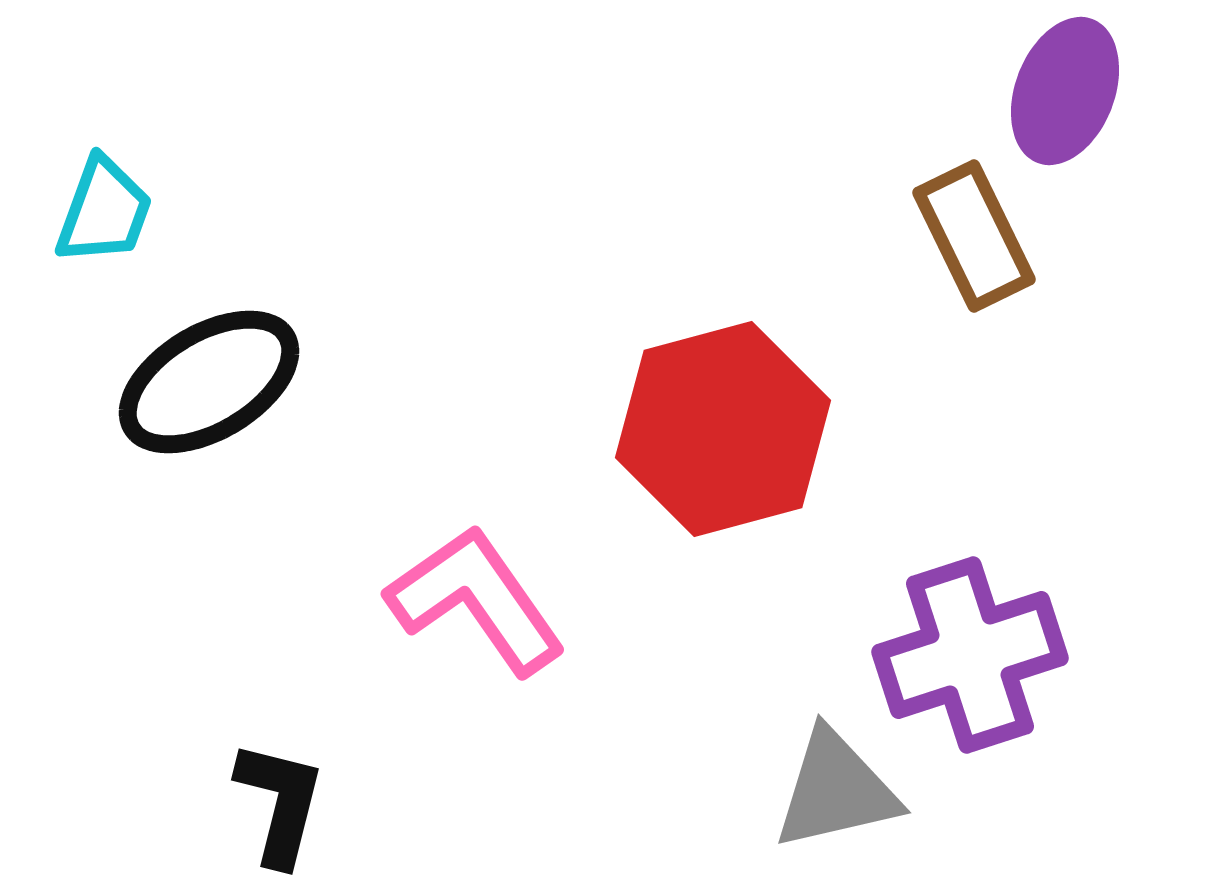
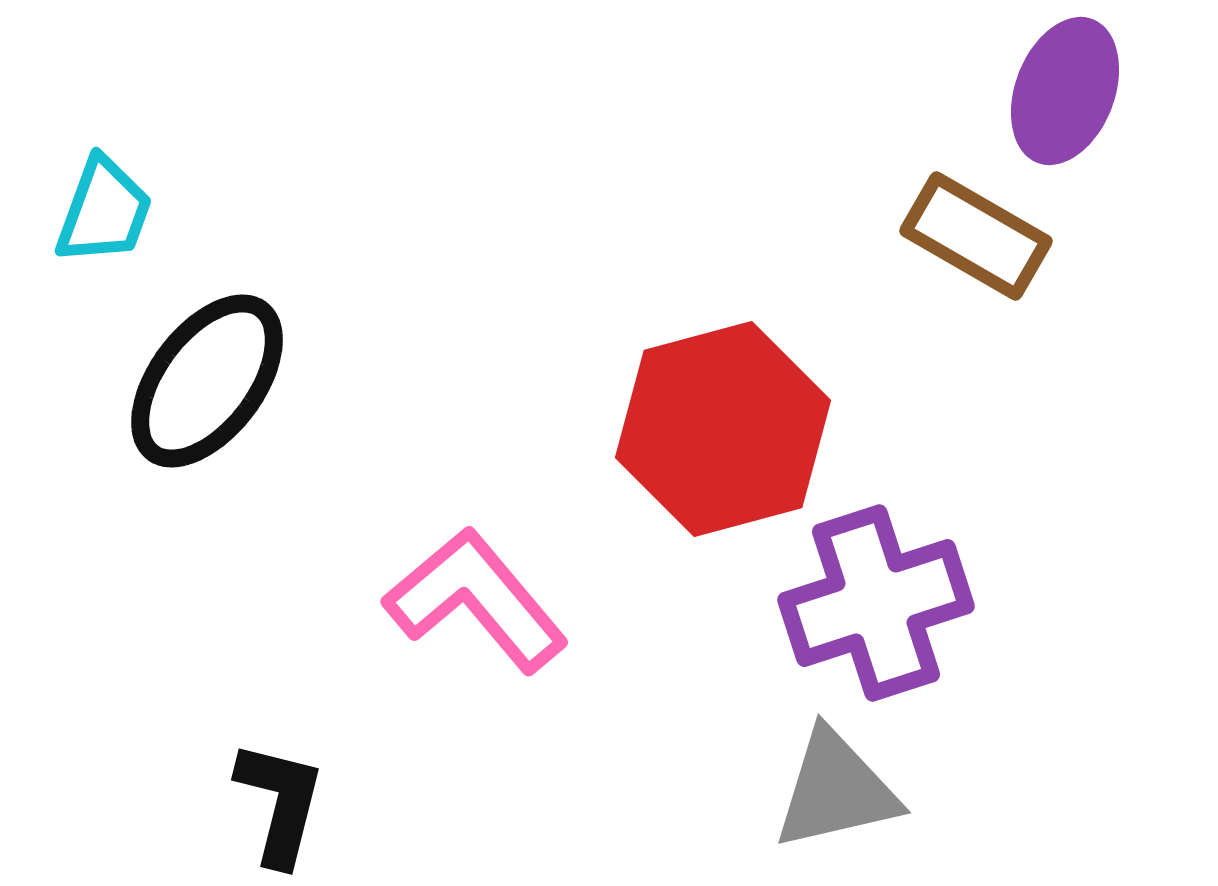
brown rectangle: moved 2 px right; rotated 34 degrees counterclockwise
black ellipse: moved 2 px left, 1 px up; rotated 22 degrees counterclockwise
pink L-shape: rotated 5 degrees counterclockwise
purple cross: moved 94 px left, 52 px up
